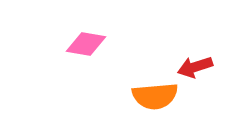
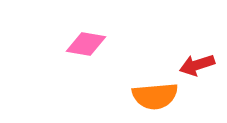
red arrow: moved 2 px right, 2 px up
